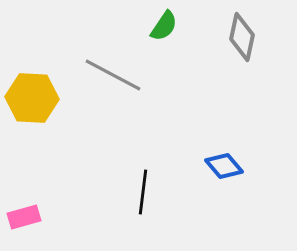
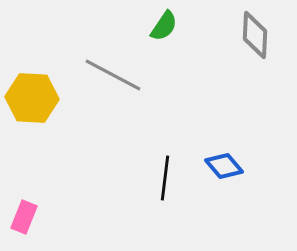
gray diamond: moved 13 px right, 2 px up; rotated 9 degrees counterclockwise
black line: moved 22 px right, 14 px up
pink rectangle: rotated 52 degrees counterclockwise
